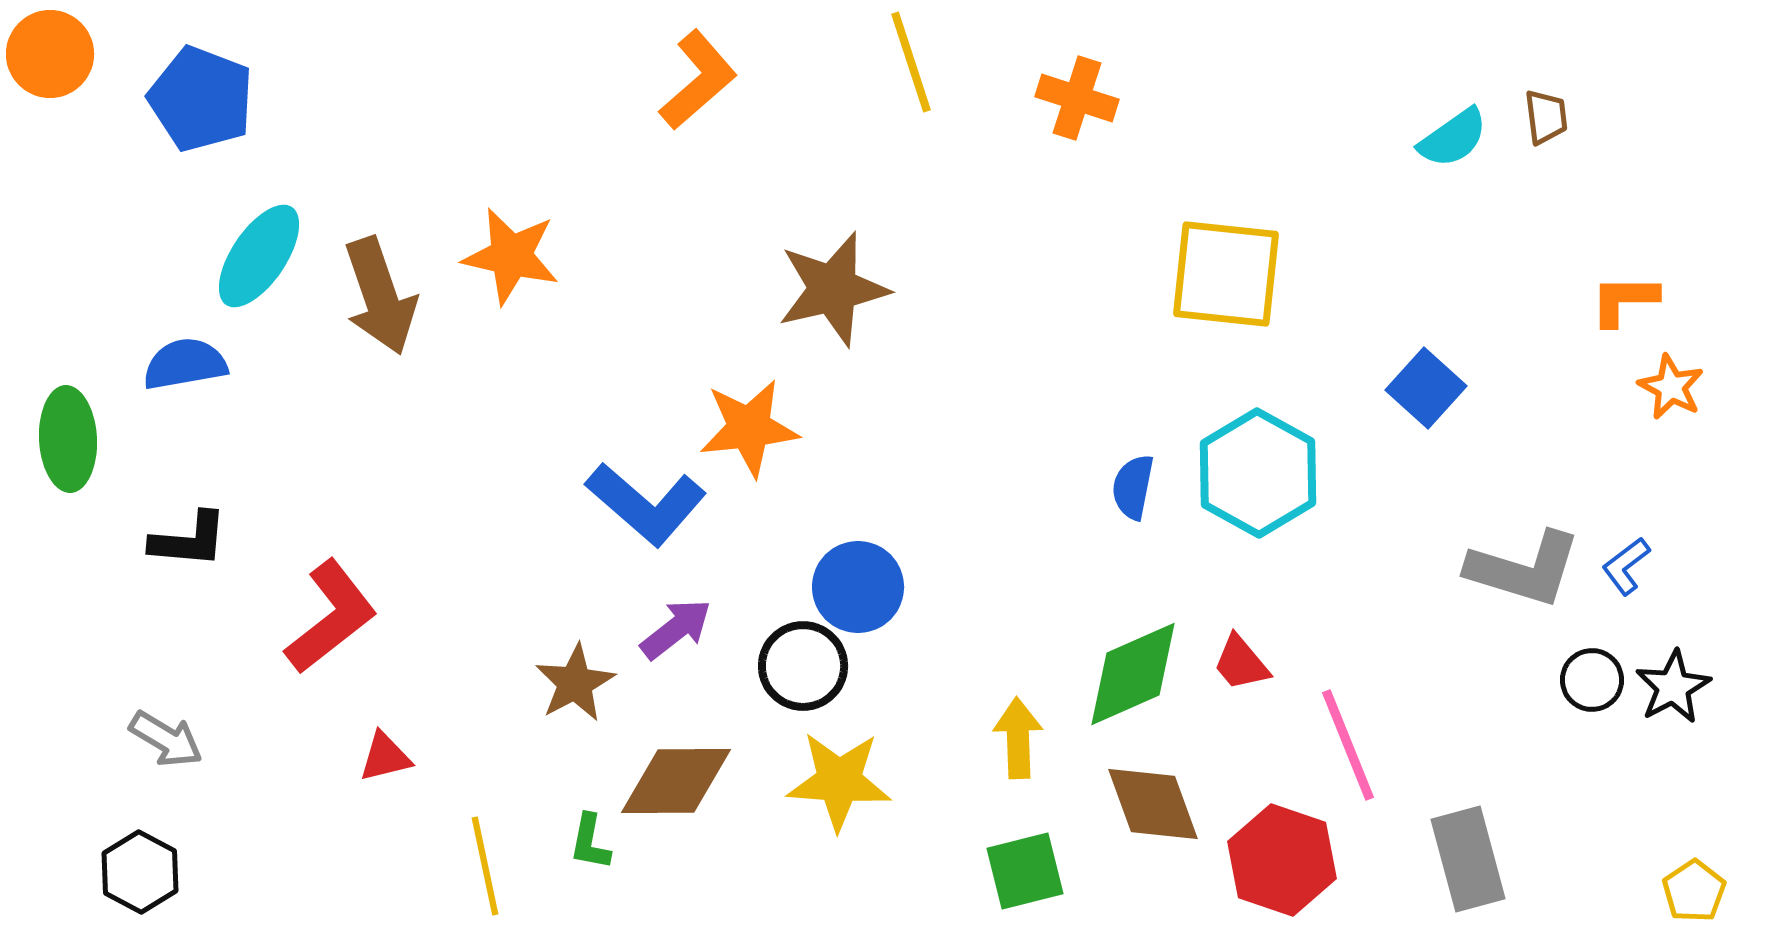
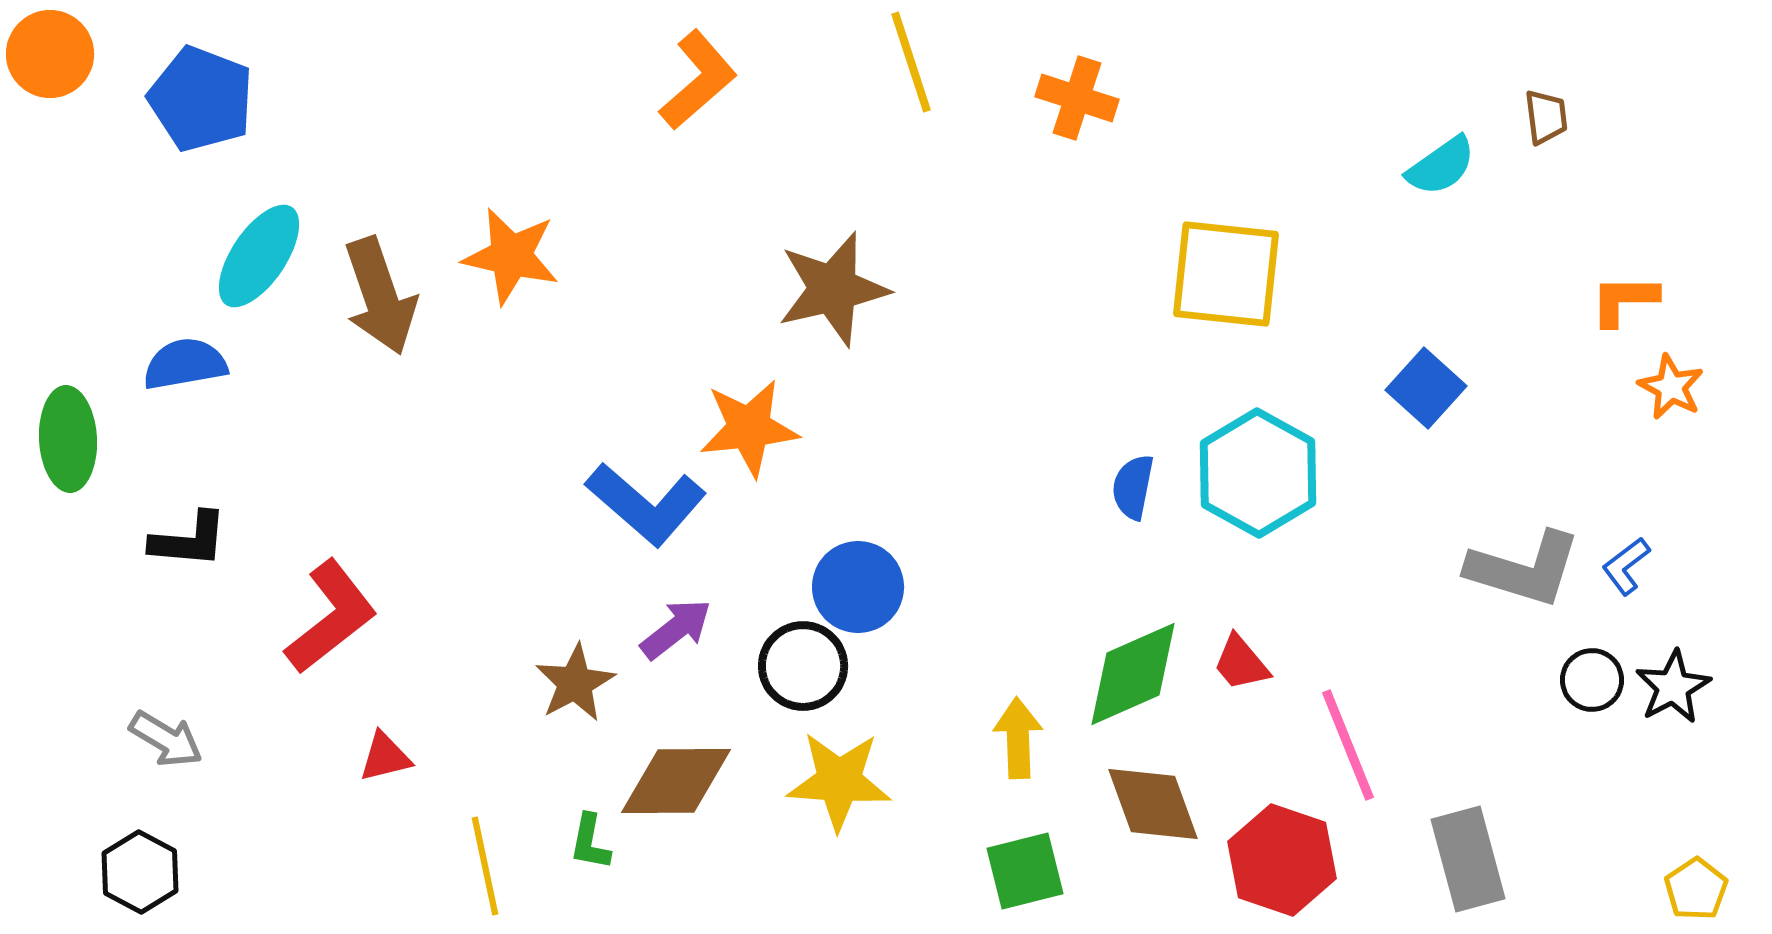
cyan semicircle at (1453, 138): moved 12 px left, 28 px down
yellow pentagon at (1694, 891): moved 2 px right, 2 px up
